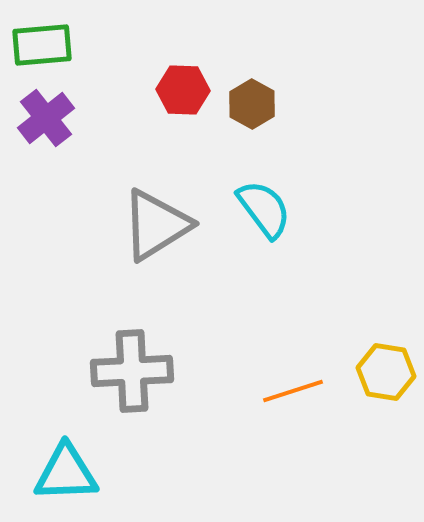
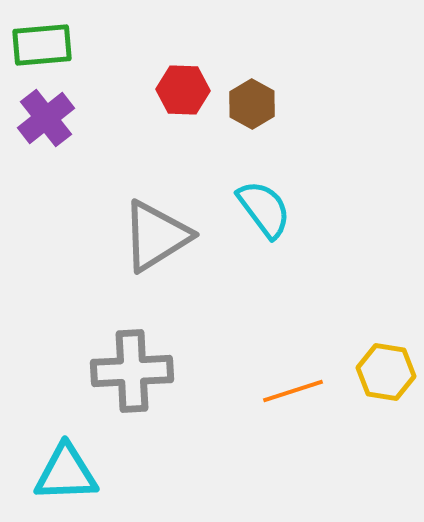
gray triangle: moved 11 px down
